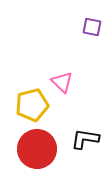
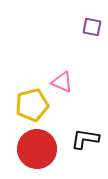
pink triangle: rotated 20 degrees counterclockwise
